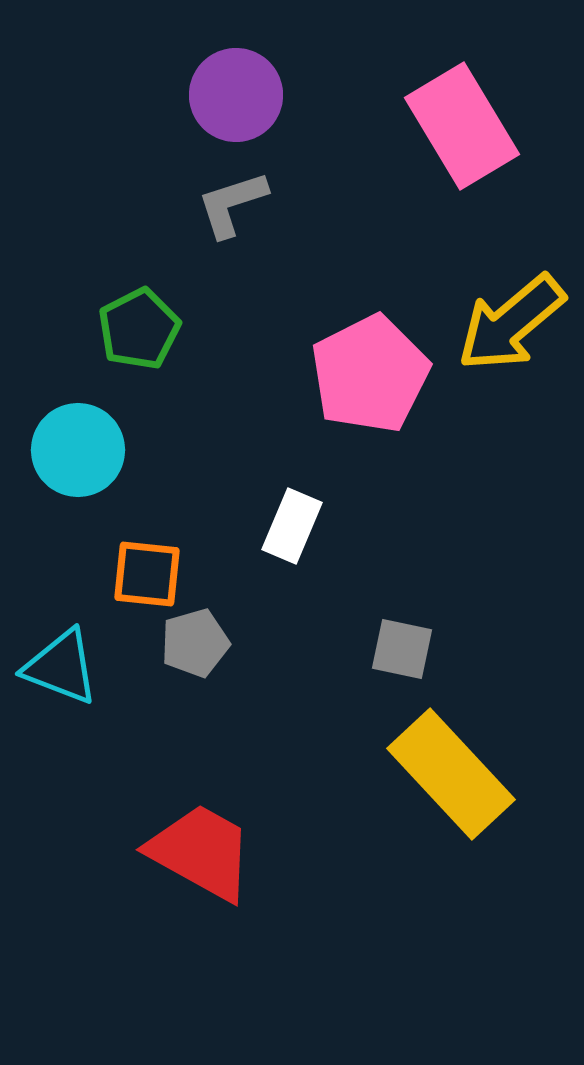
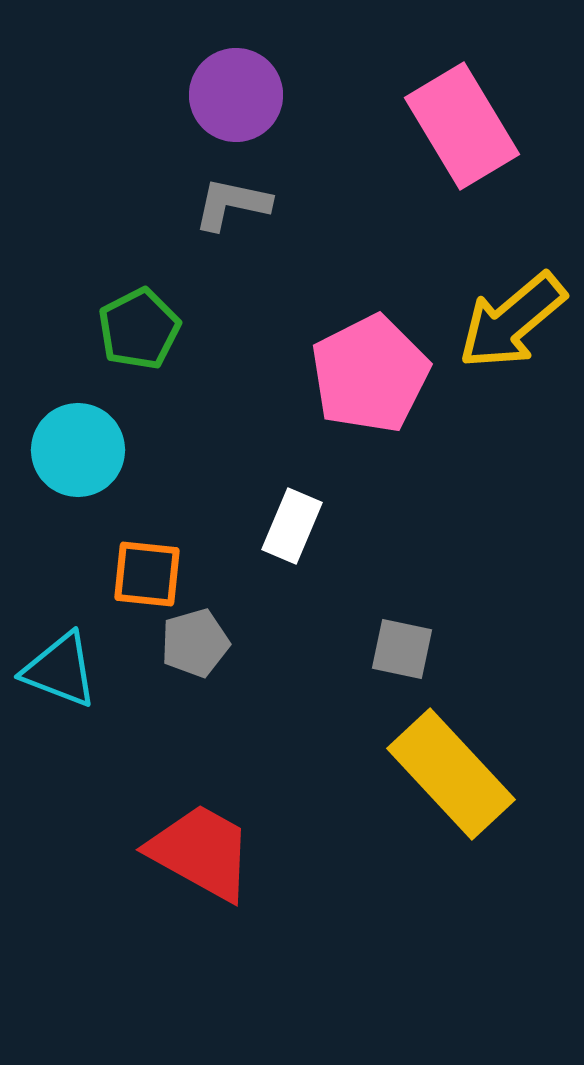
gray L-shape: rotated 30 degrees clockwise
yellow arrow: moved 1 px right, 2 px up
cyan triangle: moved 1 px left, 3 px down
